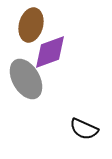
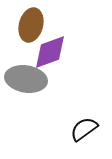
gray ellipse: rotated 51 degrees counterclockwise
black semicircle: rotated 120 degrees clockwise
